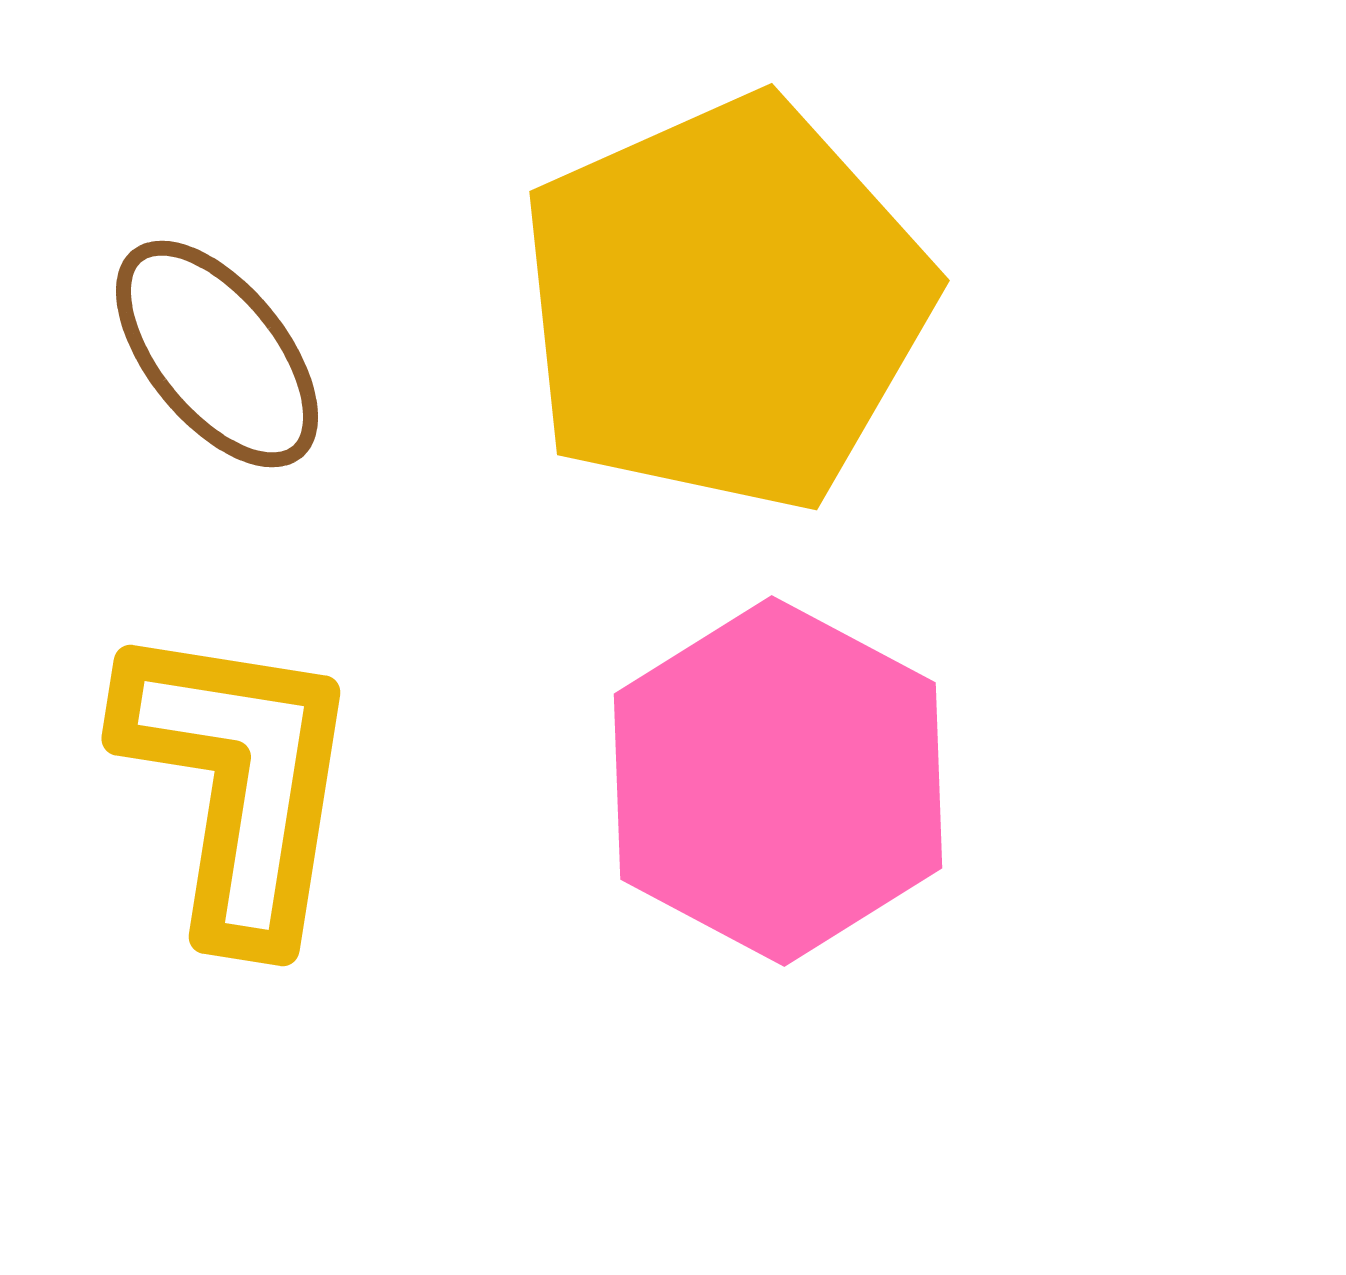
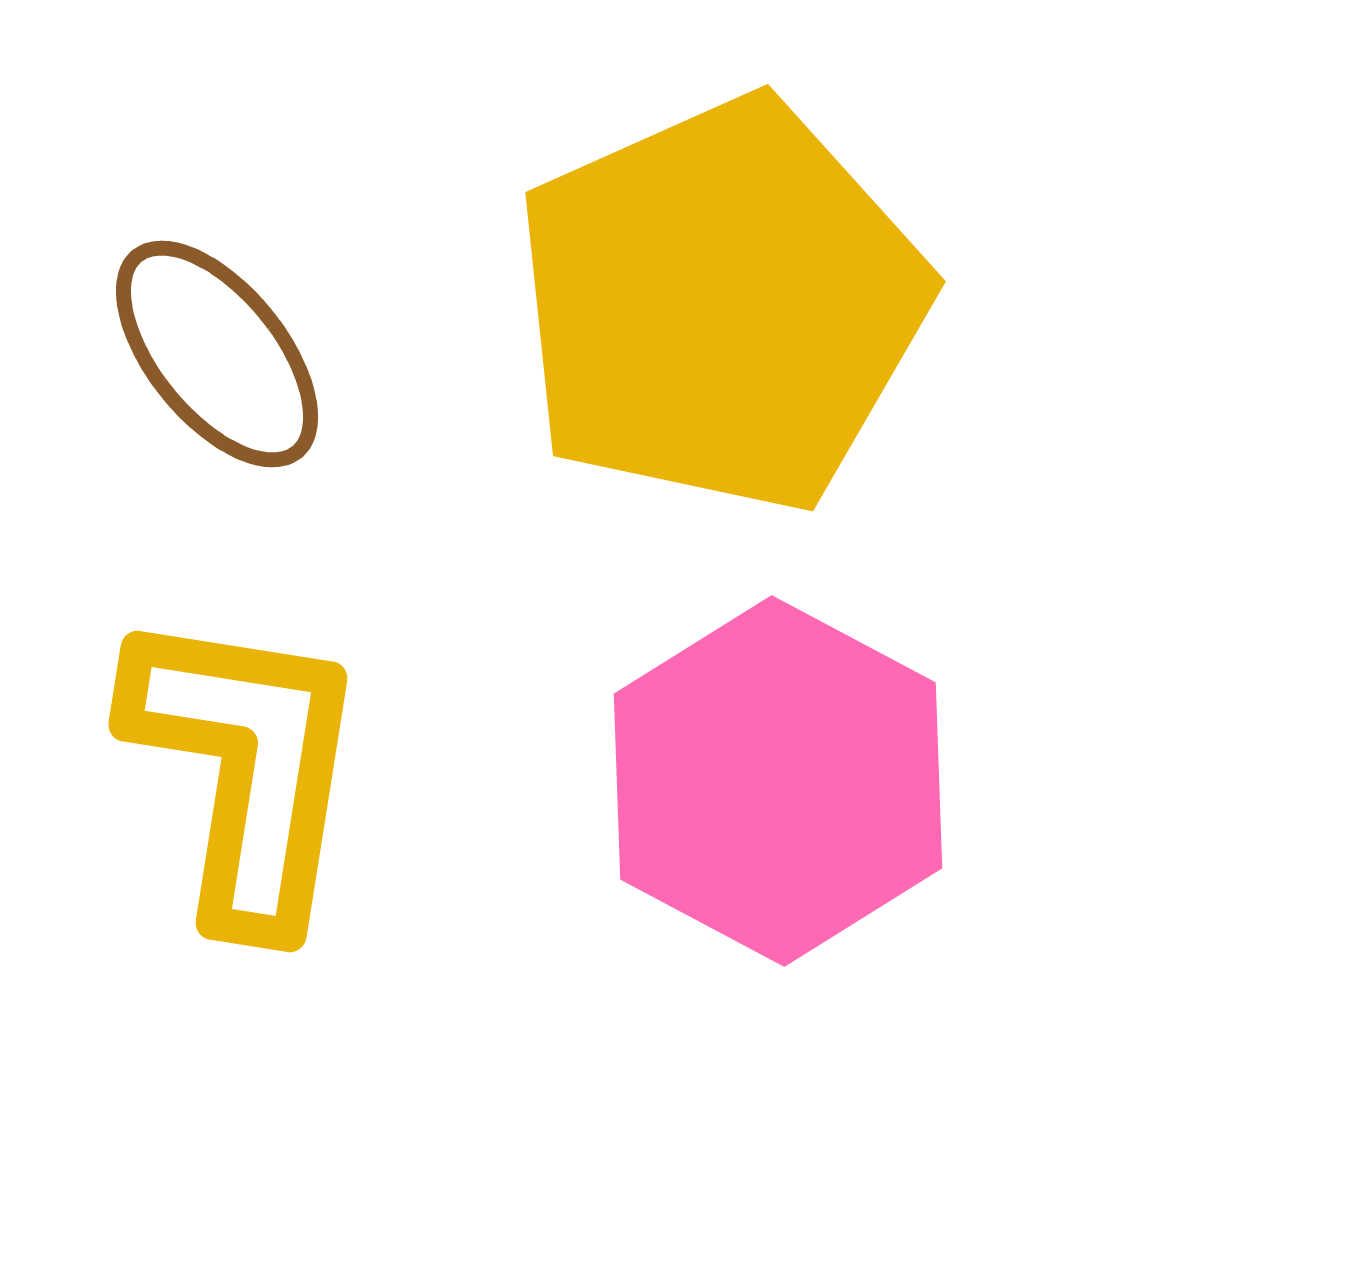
yellow pentagon: moved 4 px left, 1 px down
yellow L-shape: moved 7 px right, 14 px up
